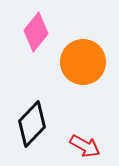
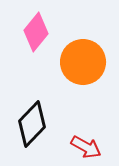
red arrow: moved 1 px right, 1 px down
